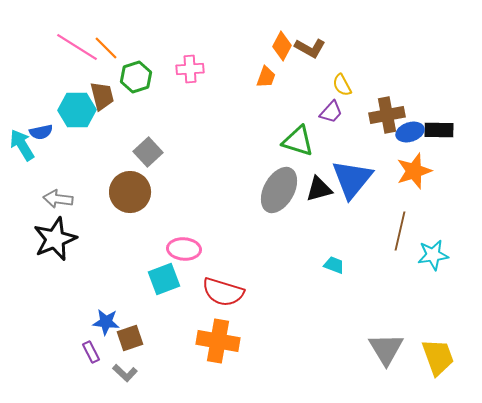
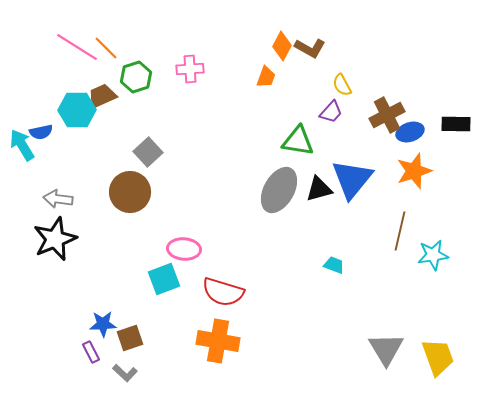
brown trapezoid: rotated 100 degrees counterclockwise
brown cross: rotated 16 degrees counterclockwise
black rectangle: moved 17 px right, 6 px up
green triangle: rotated 8 degrees counterclockwise
blue star: moved 3 px left, 2 px down; rotated 8 degrees counterclockwise
